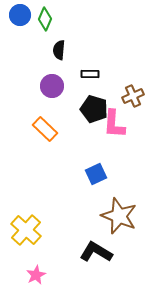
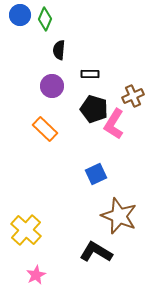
pink L-shape: rotated 28 degrees clockwise
